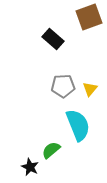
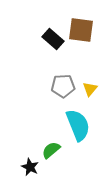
brown square: moved 8 px left, 13 px down; rotated 28 degrees clockwise
